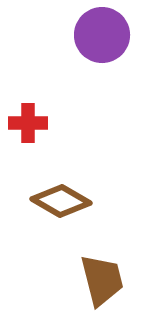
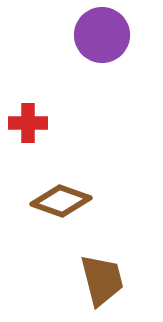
brown diamond: rotated 10 degrees counterclockwise
